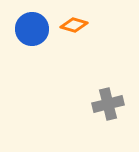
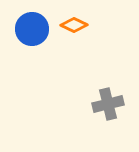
orange diamond: rotated 8 degrees clockwise
